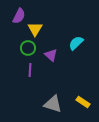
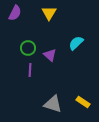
purple semicircle: moved 4 px left, 3 px up
yellow triangle: moved 14 px right, 16 px up
purple triangle: moved 1 px left
